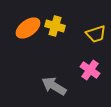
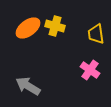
yellow trapezoid: rotated 100 degrees clockwise
gray arrow: moved 26 px left
